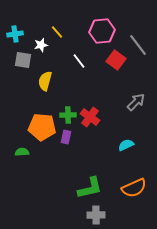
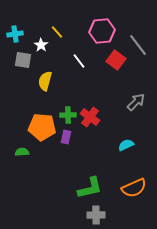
white star: rotated 24 degrees counterclockwise
